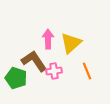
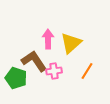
orange line: rotated 54 degrees clockwise
